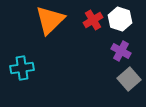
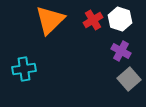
cyan cross: moved 2 px right, 1 px down
